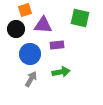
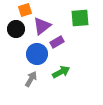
green square: rotated 18 degrees counterclockwise
purple triangle: moved 1 px left, 1 px down; rotated 42 degrees counterclockwise
purple rectangle: moved 3 px up; rotated 24 degrees counterclockwise
blue circle: moved 7 px right
green arrow: rotated 18 degrees counterclockwise
